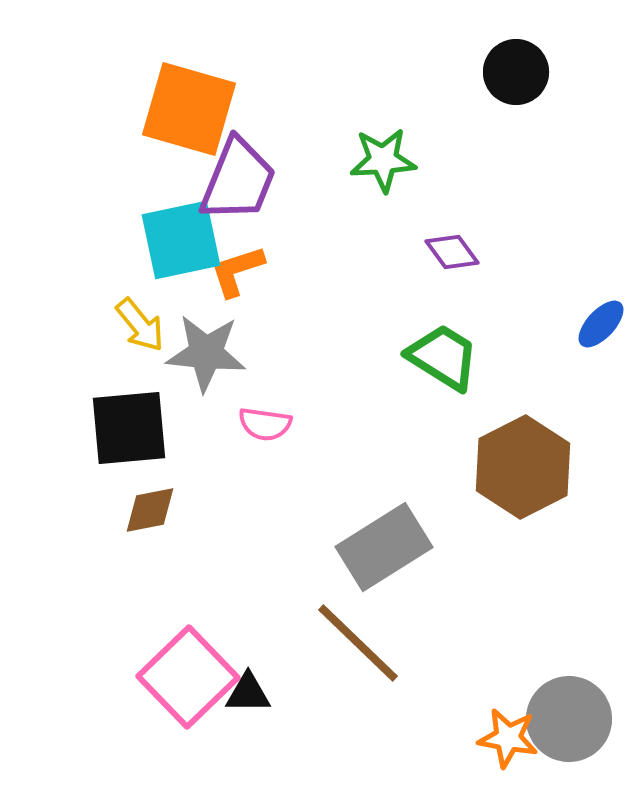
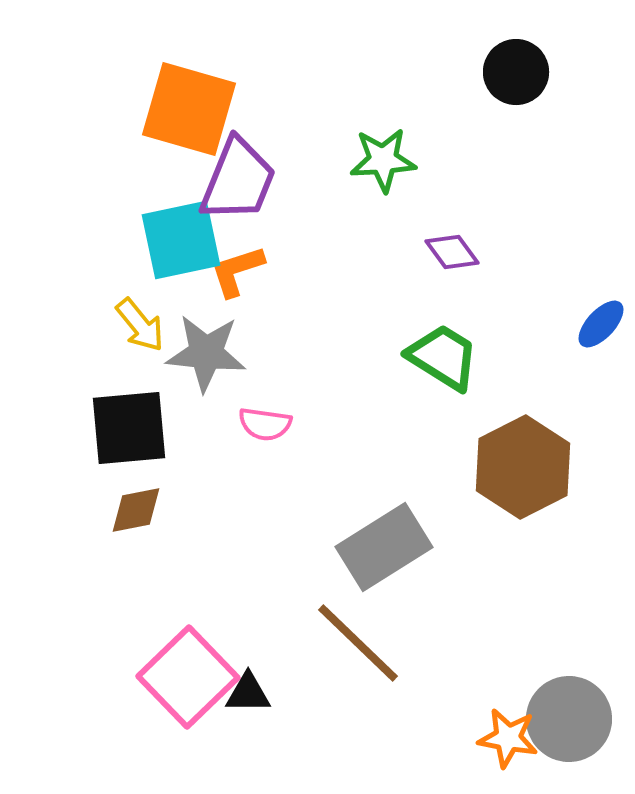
brown diamond: moved 14 px left
